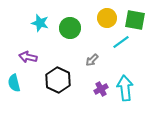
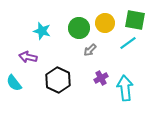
yellow circle: moved 2 px left, 5 px down
cyan star: moved 2 px right, 8 px down
green circle: moved 9 px right
cyan line: moved 7 px right, 1 px down
gray arrow: moved 2 px left, 10 px up
cyan semicircle: rotated 24 degrees counterclockwise
purple cross: moved 11 px up
